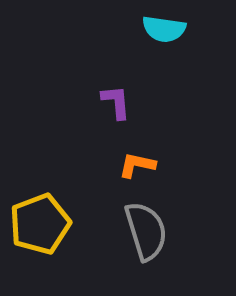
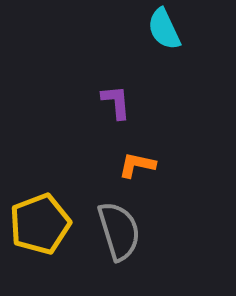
cyan semicircle: rotated 57 degrees clockwise
gray semicircle: moved 27 px left
